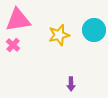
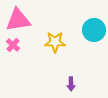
yellow star: moved 4 px left, 7 px down; rotated 15 degrees clockwise
